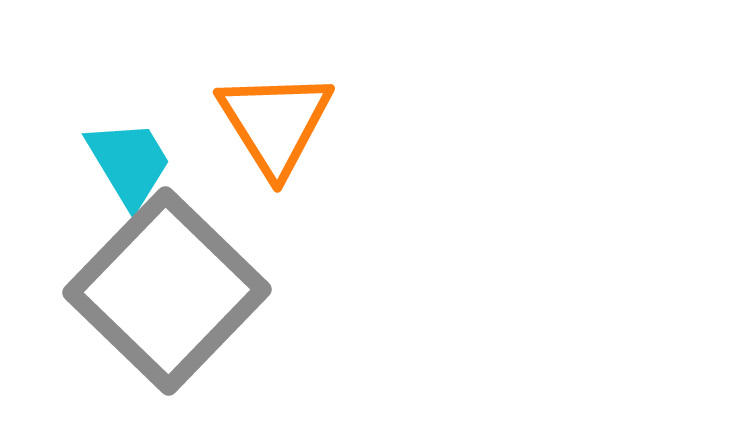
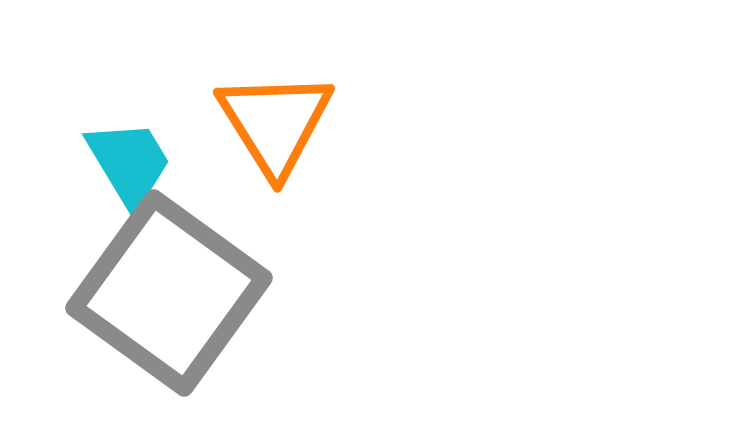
gray square: moved 2 px right, 2 px down; rotated 8 degrees counterclockwise
